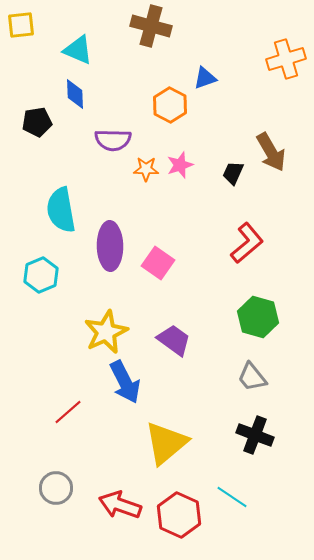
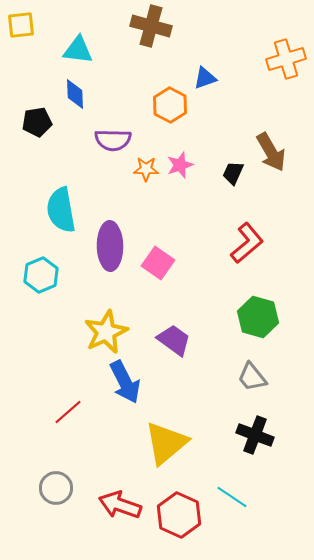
cyan triangle: rotated 16 degrees counterclockwise
